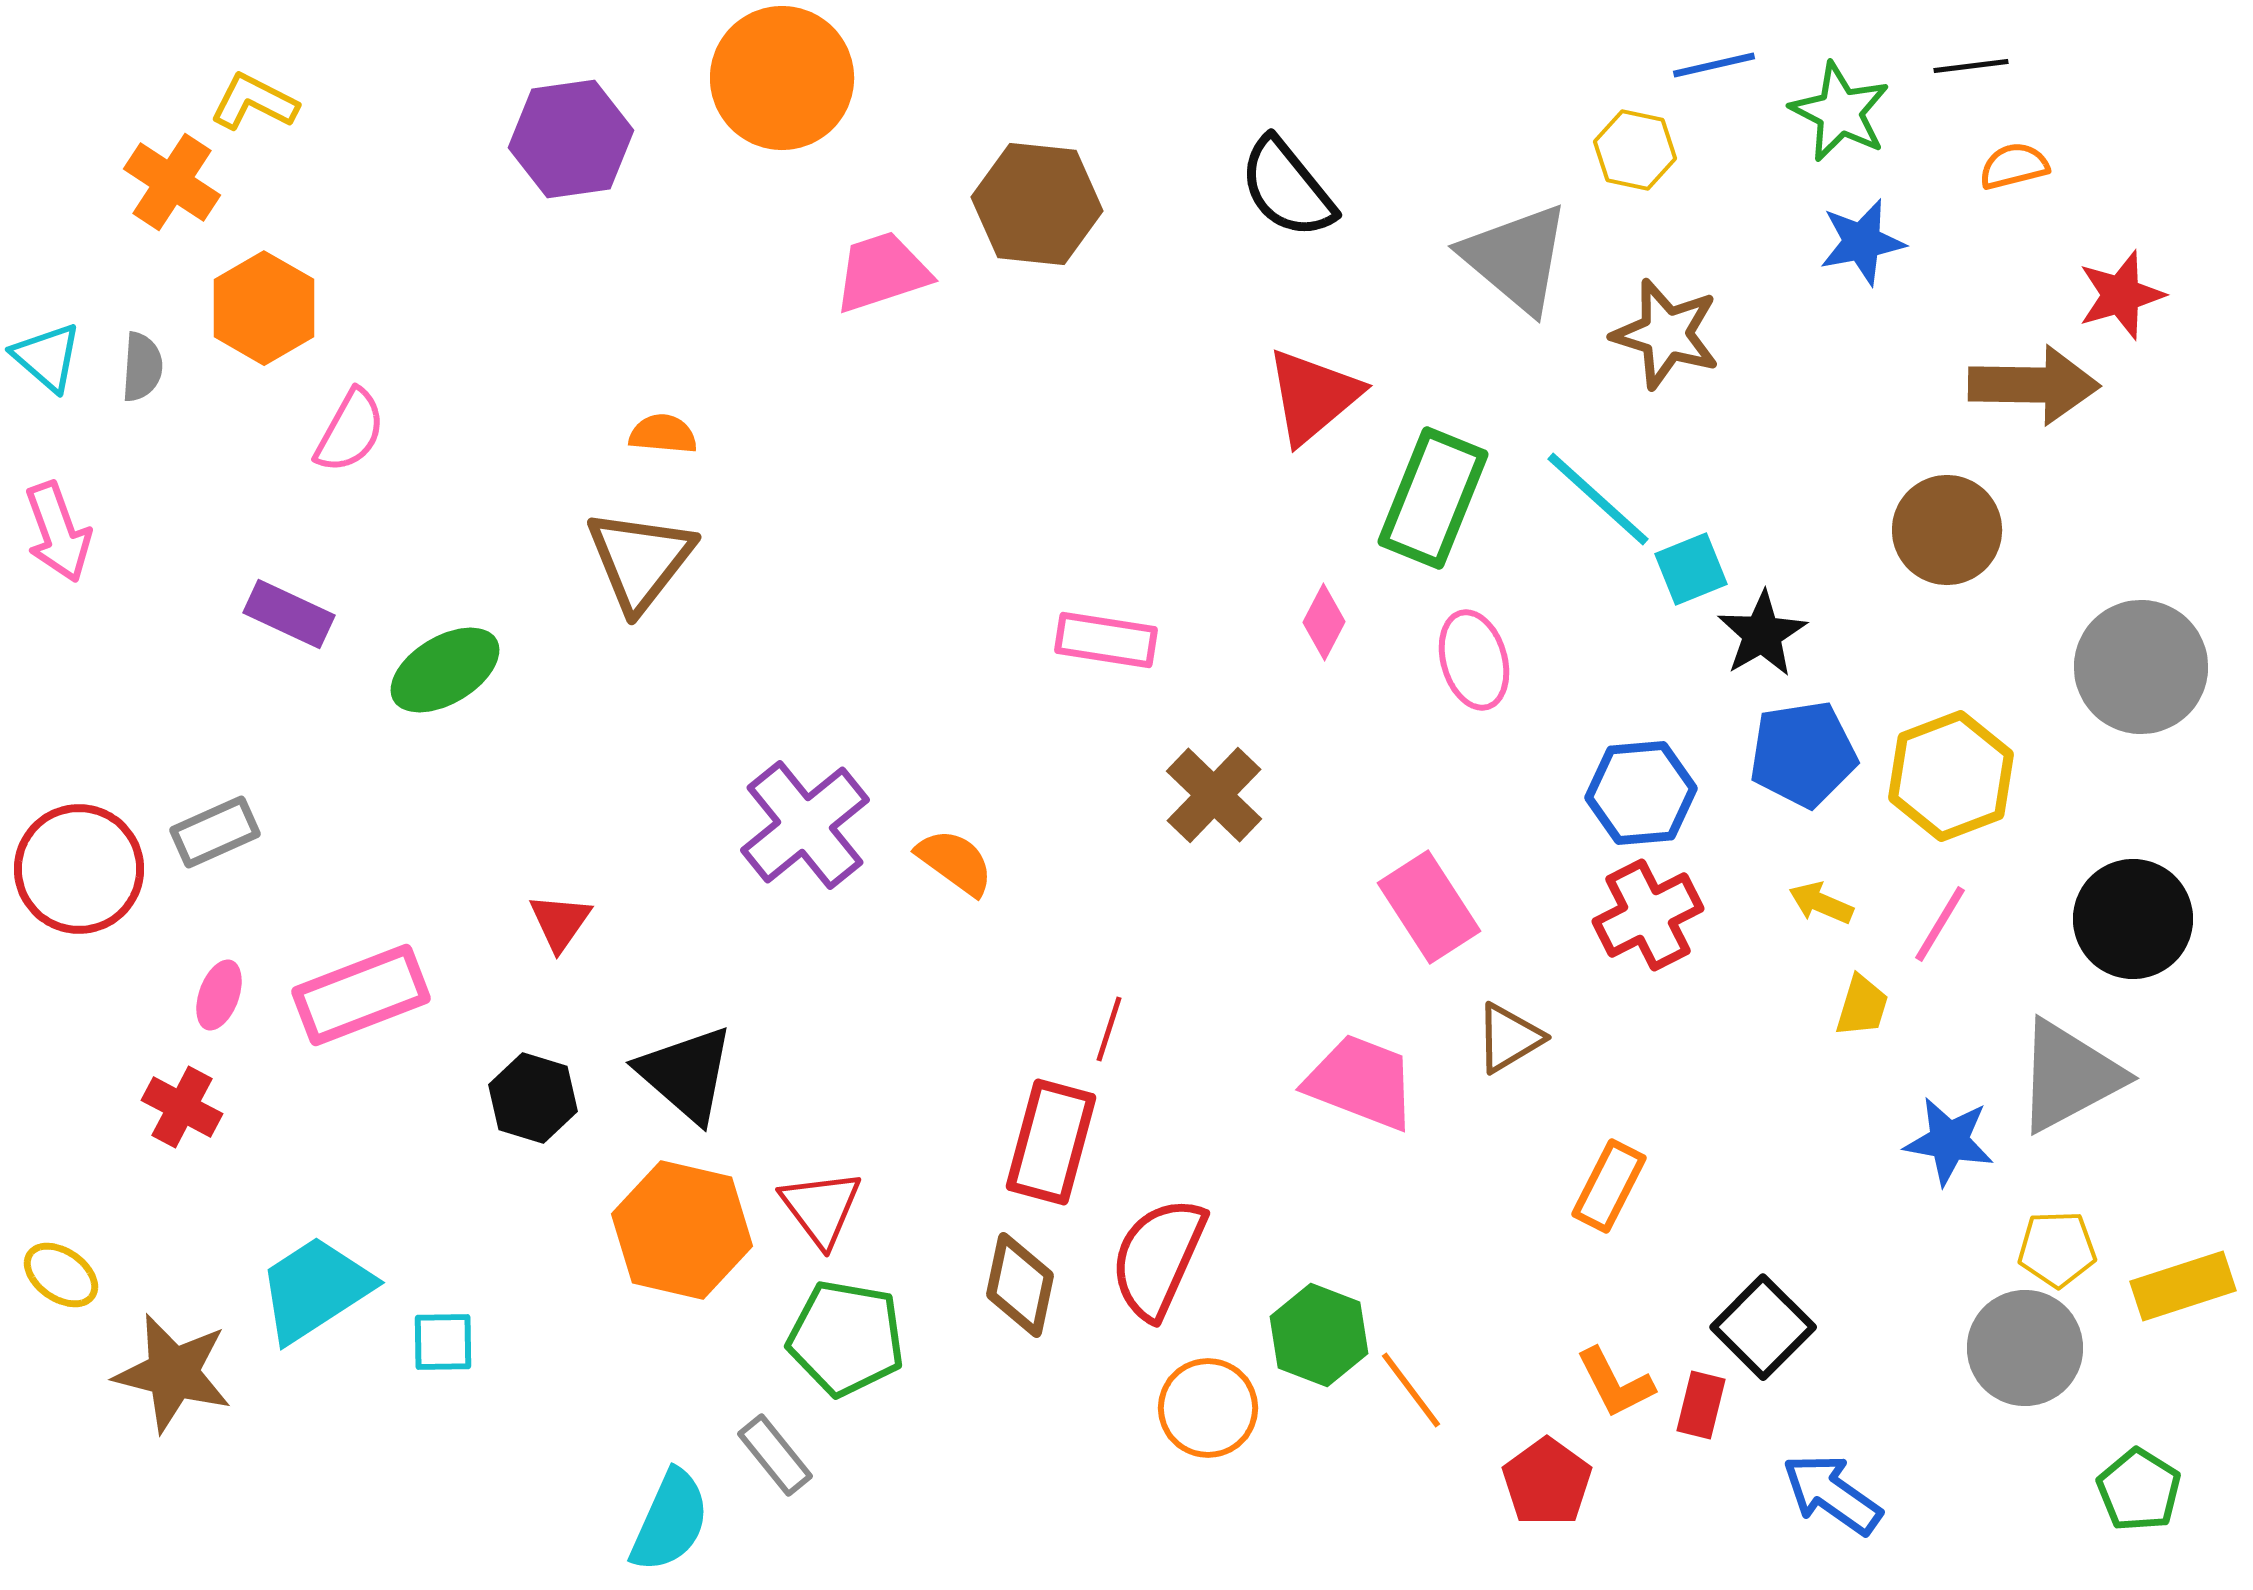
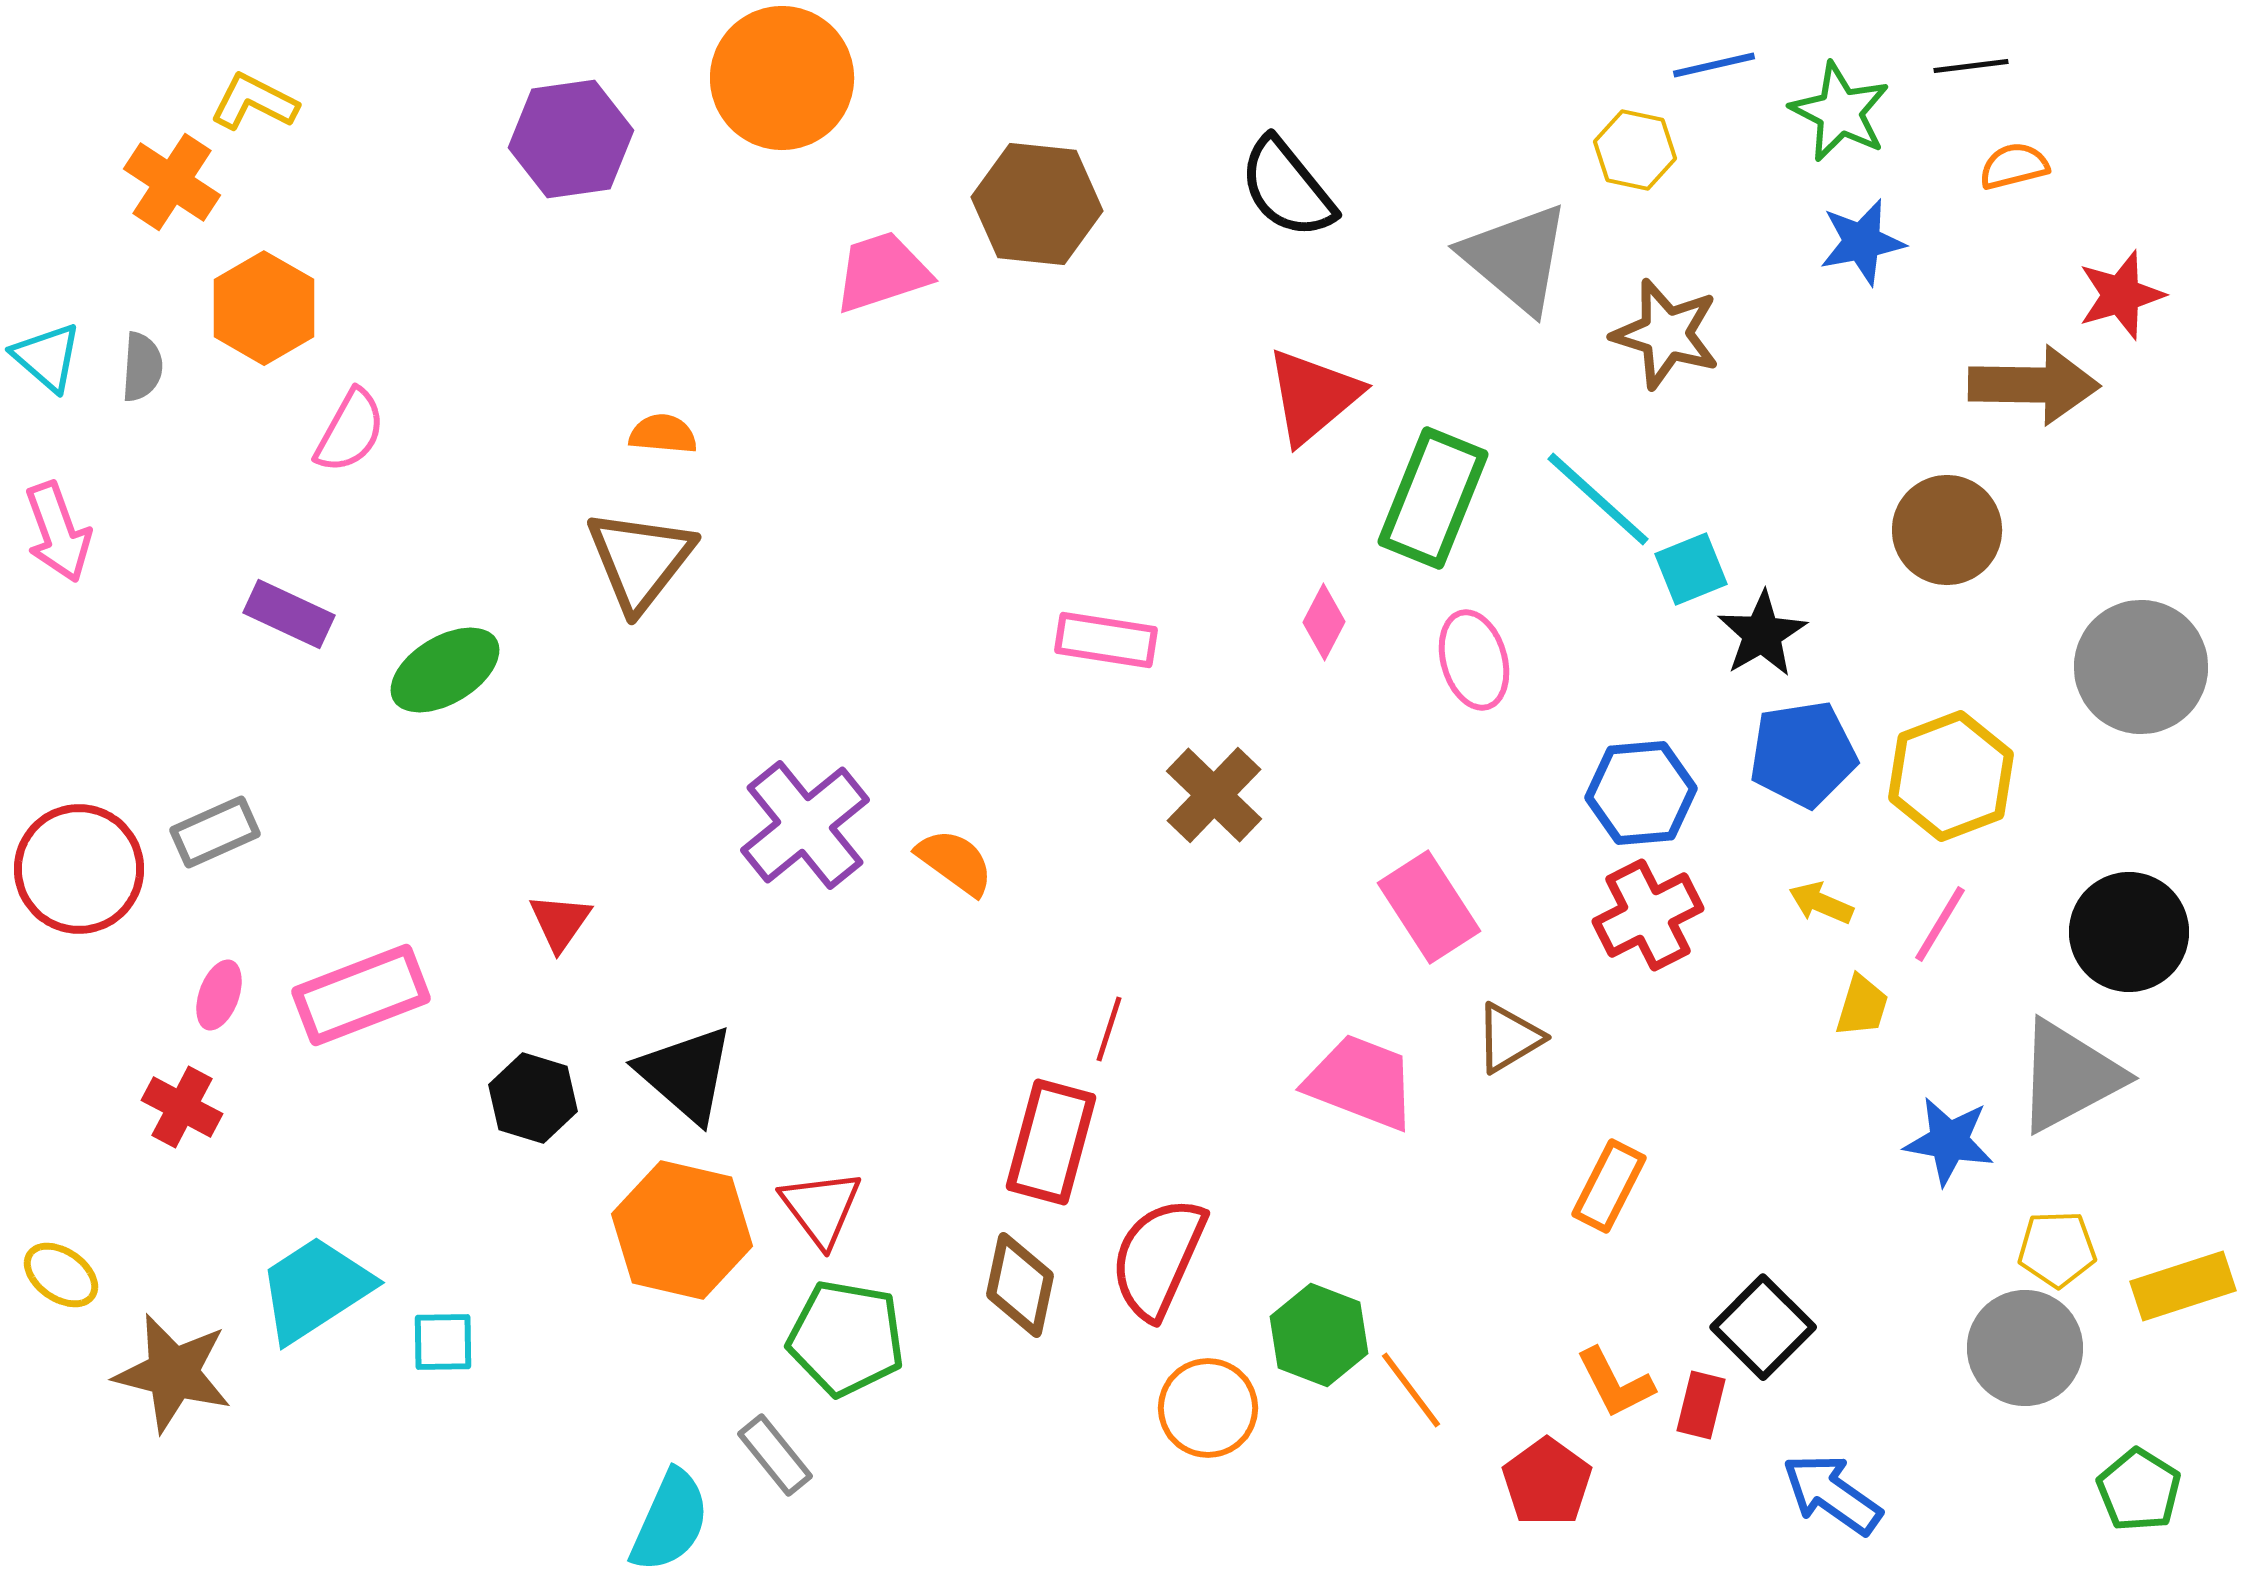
black circle at (2133, 919): moved 4 px left, 13 px down
